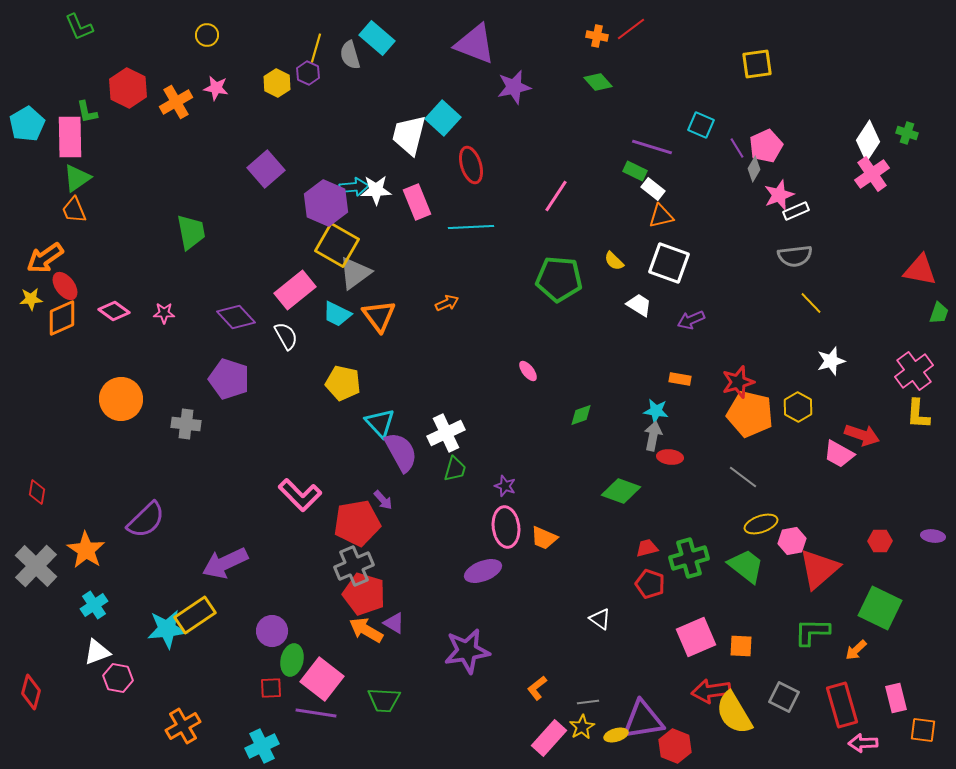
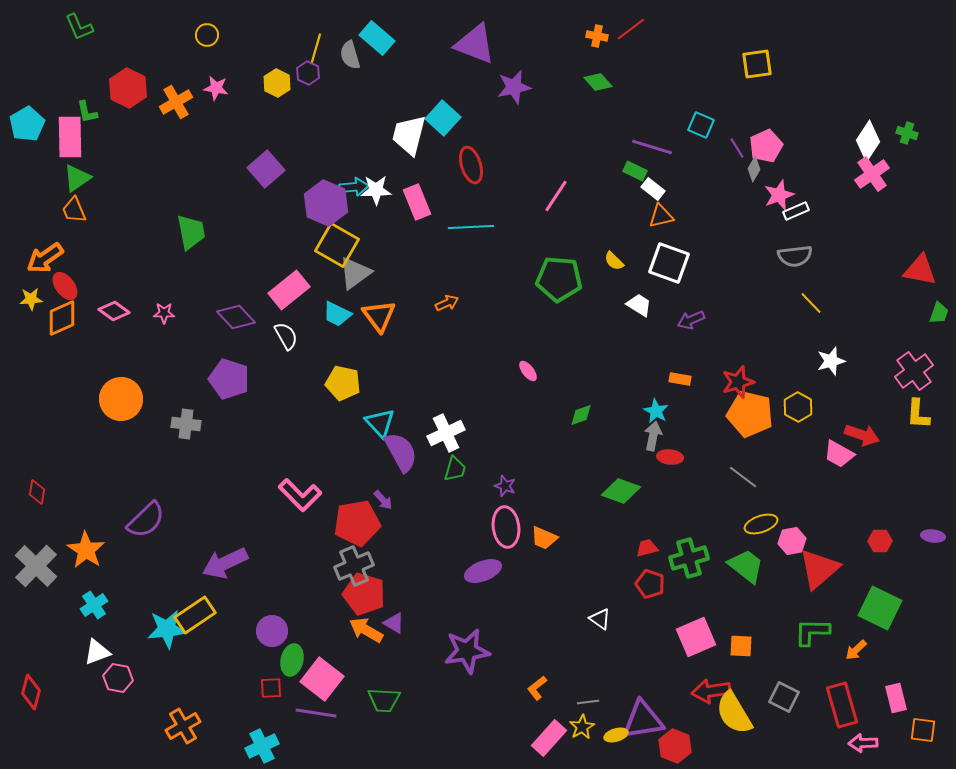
pink rectangle at (295, 290): moved 6 px left
cyan star at (656, 411): rotated 20 degrees clockwise
